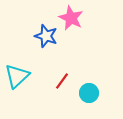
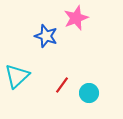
pink star: moved 5 px right; rotated 25 degrees clockwise
red line: moved 4 px down
